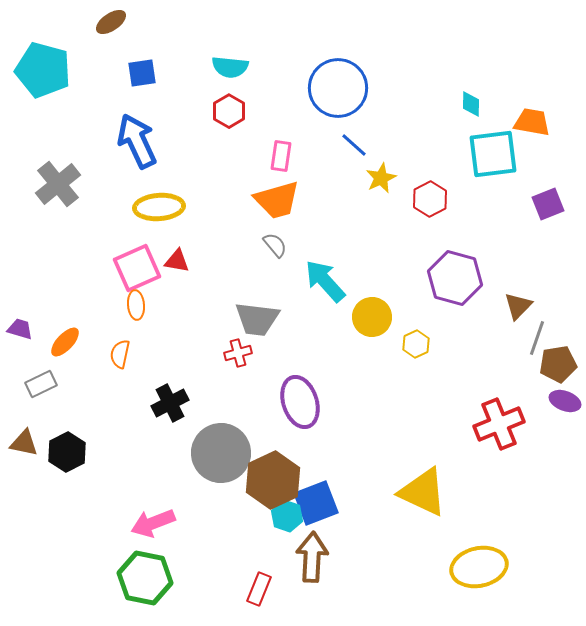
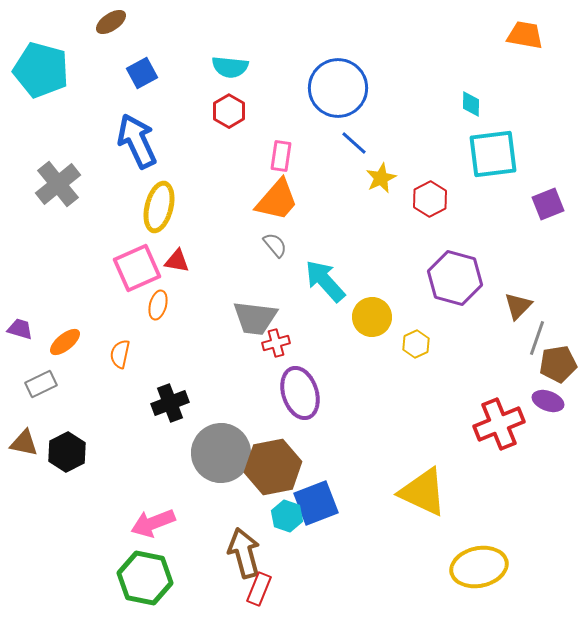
cyan pentagon at (43, 70): moved 2 px left
blue square at (142, 73): rotated 20 degrees counterclockwise
orange trapezoid at (532, 122): moved 7 px left, 87 px up
blue line at (354, 145): moved 2 px up
orange trapezoid at (277, 200): rotated 33 degrees counterclockwise
yellow ellipse at (159, 207): rotated 72 degrees counterclockwise
orange ellipse at (136, 305): moved 22 px right; rotated 20 degrees clockwise
gray trapezoid at (257, 319): moved 2 px left, 1 px up
orange ellipse at (65, 342): rotated 8 degrees clockwise
red cross at (238, 353): moved 38 px right, 10 px up
purple ellipse at (565, 401): moved 17 px left
purple ellipse at (300, 402): moved 9 px up
black cross at (170, 403): rotated 6 degrees clockwise
brown hexagon at (273, 480): moved 13 px up; rotated 14 degrees clockwise
brown arrow at (312, 557): moved 68 px left, 4 px up; rotated 18 degrees counterclockwise
